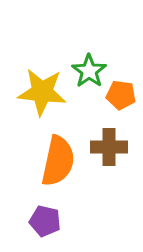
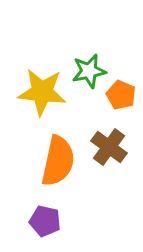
green star: rotated 24 degrees clockwise
orange pentagon: rotated 16 degrees clockwise
brown cross: rotated 36 degrees clockwise
